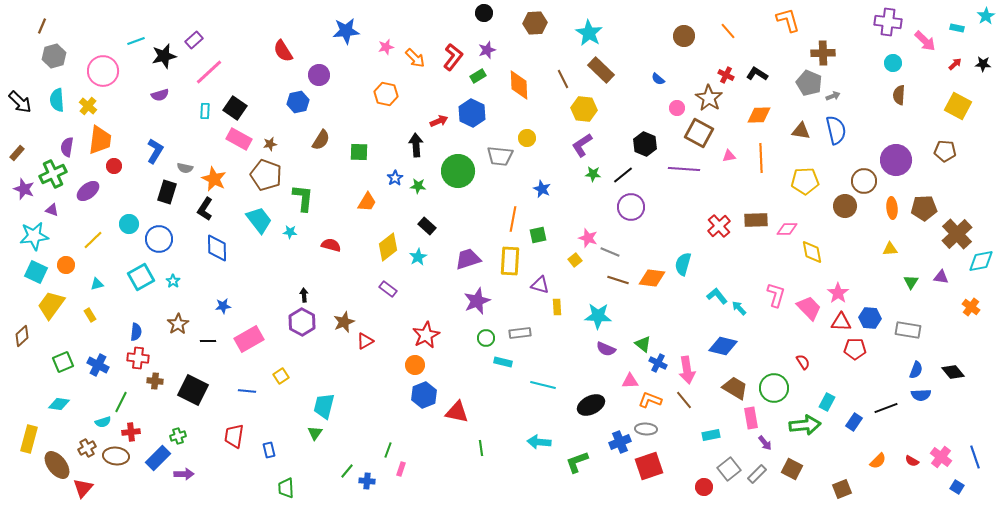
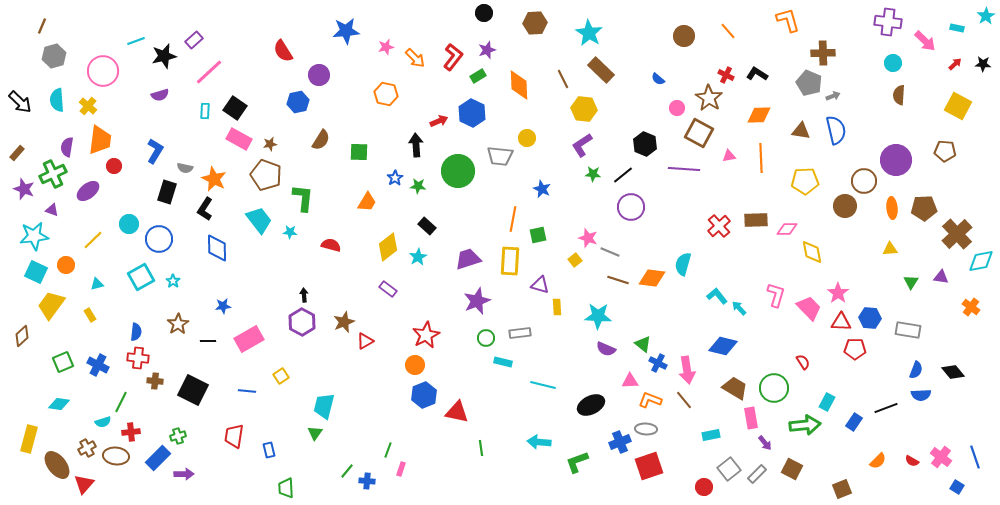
red triangle at (83, 488): moved 1 px right, 4 px up
